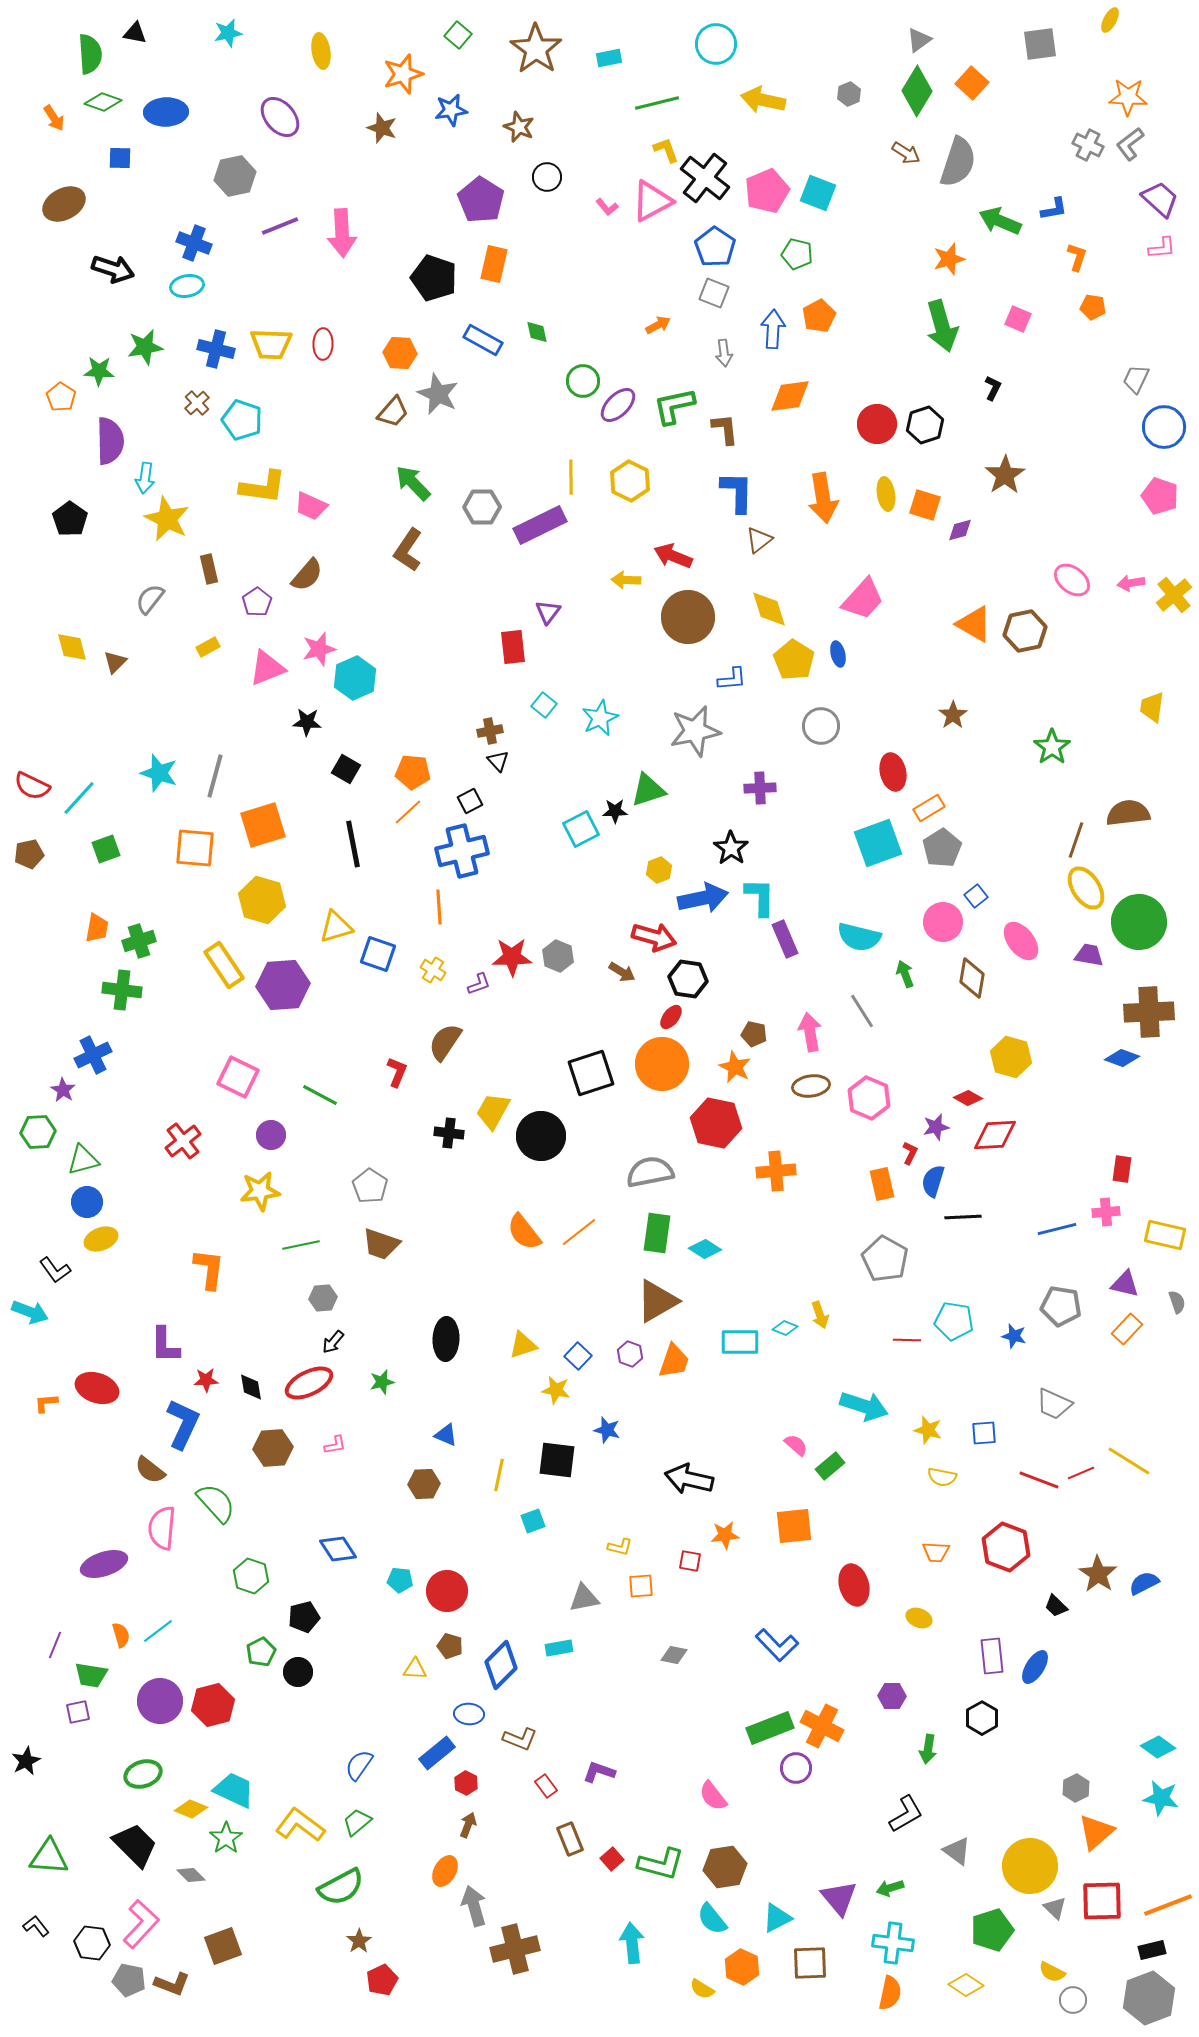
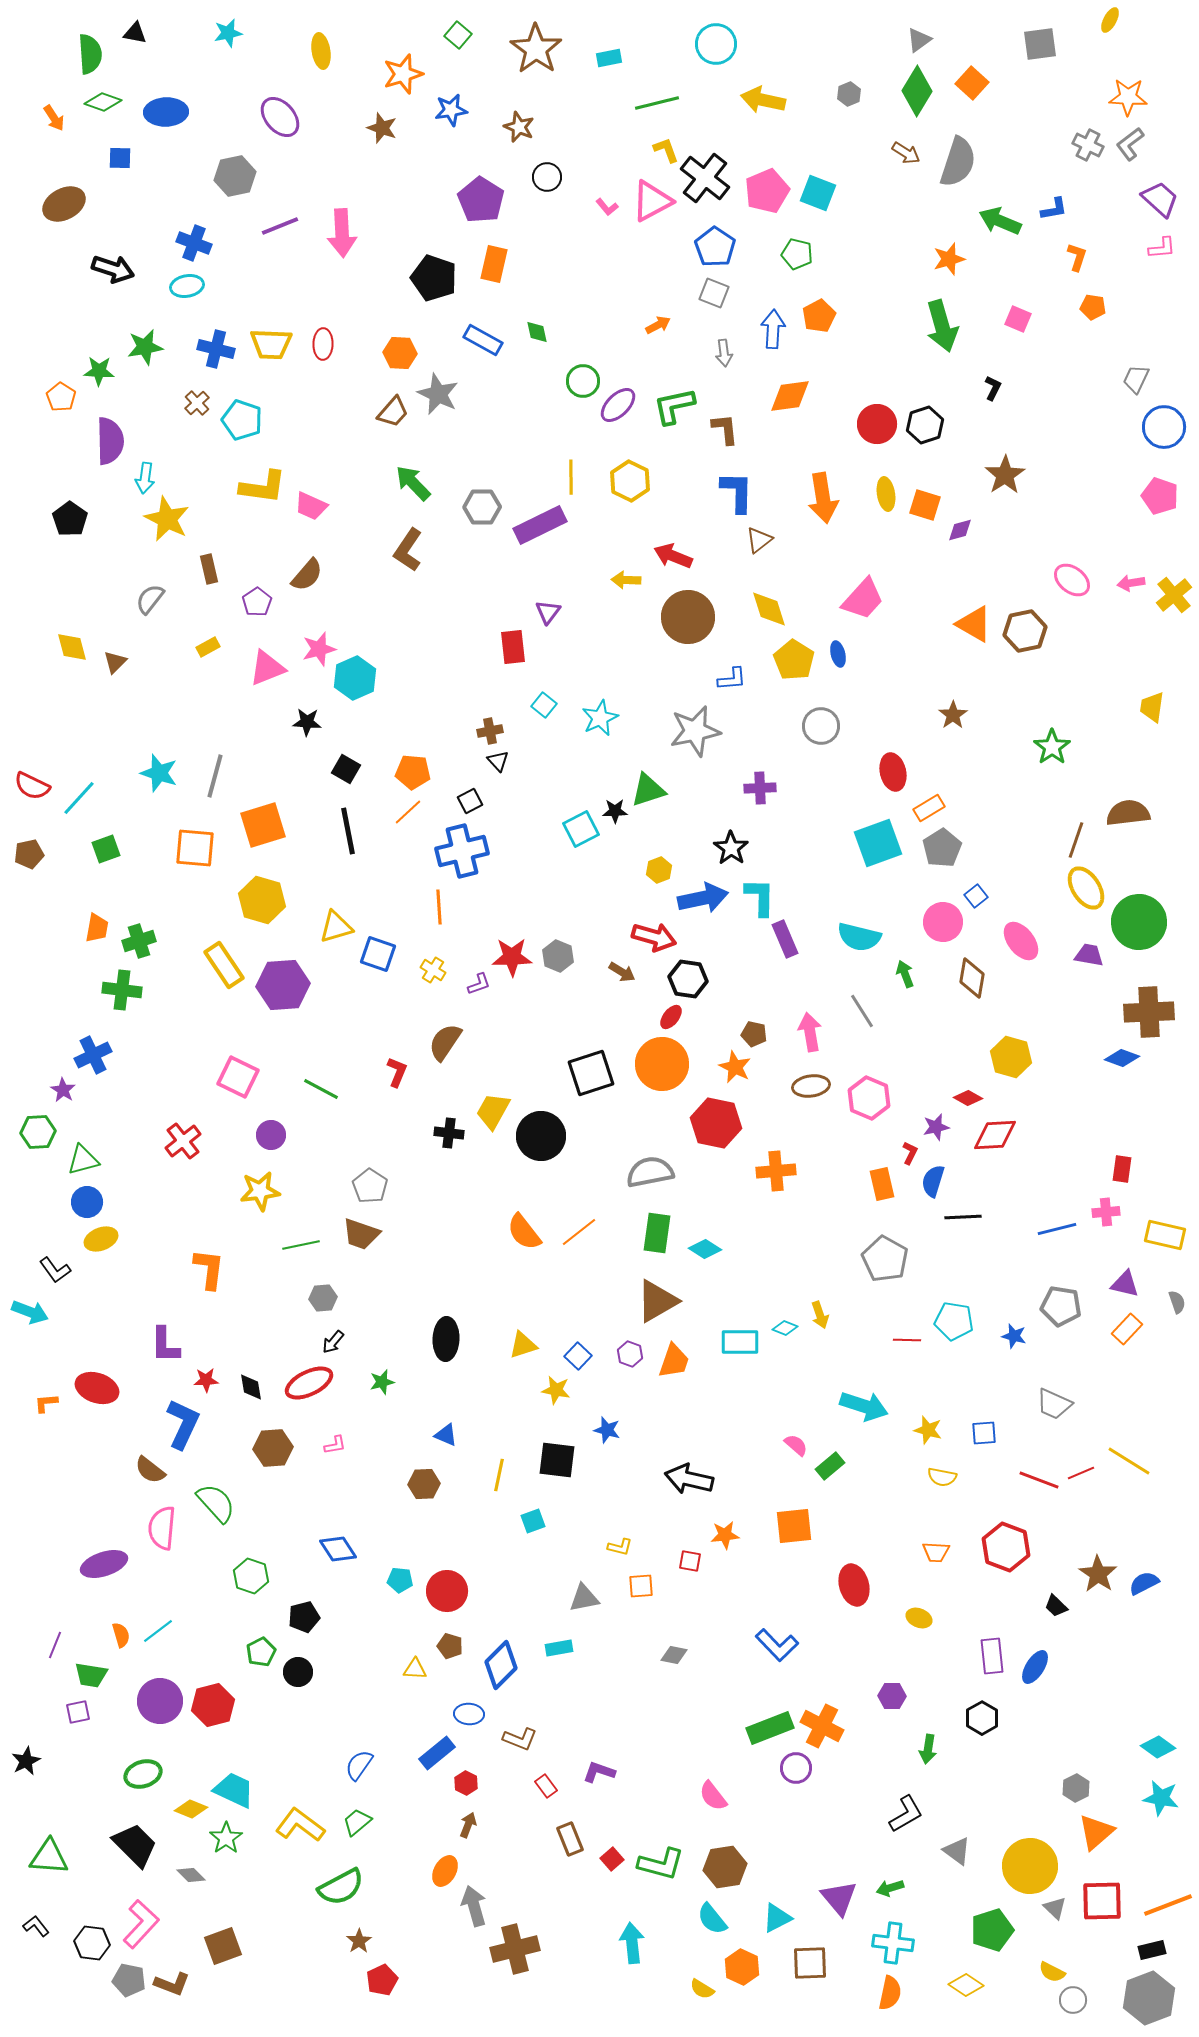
black line at (353, 844): moved 5 px left, 13 px up
green line at (320, 1095): moved 1 px right, 6 px up
brown trapezoid at (381, 1244): moved 20 px left, 10 px up
